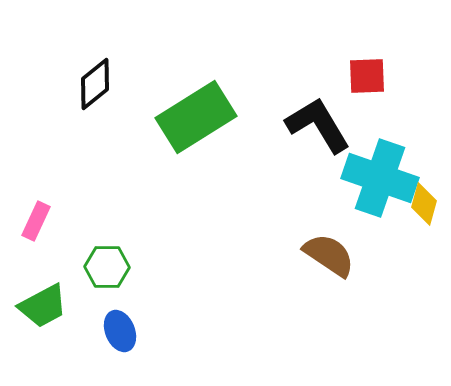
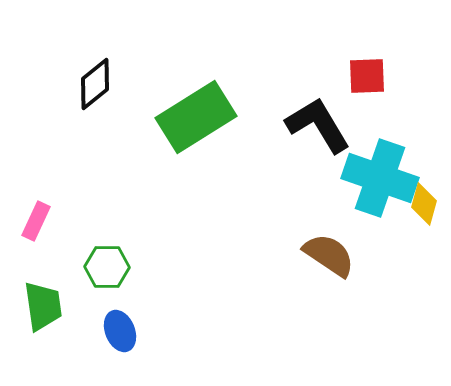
green trapezoid: rotated 70 degrees counterclockwise
